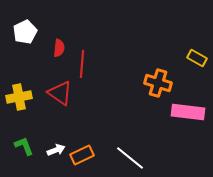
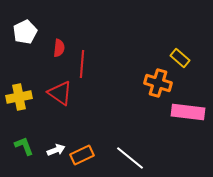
yellow rectangle: moved 17 px left; rotated 12 degrees clockwise
